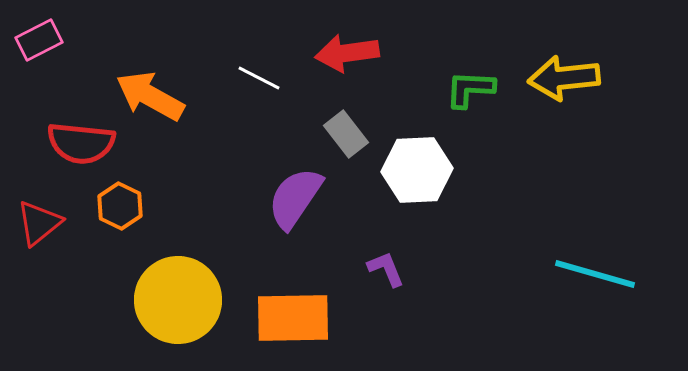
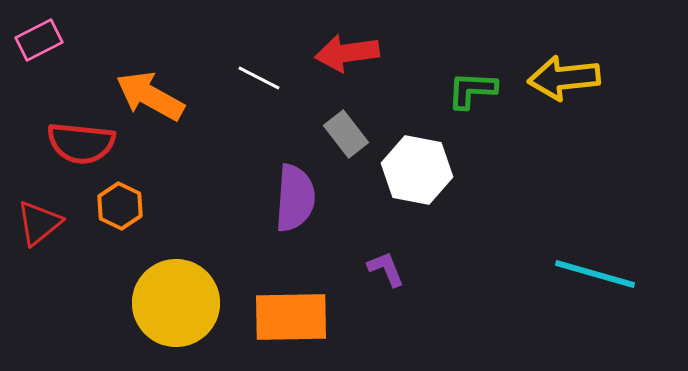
green L-shape: moved 2 px right, 1 px down
white hexagon: rotated 14 degrees clockwise
purple semicircle: rotated 150 degrees clockwise
yellow circle: moved 2 px left, 3 px down
orange rectangle: moved 2 px left, 1 px up
